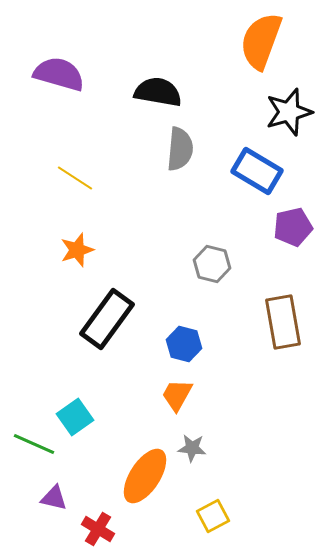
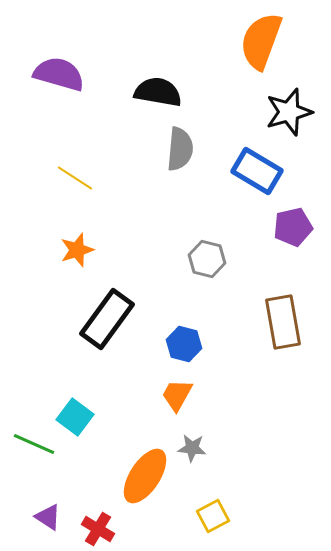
gray hexagon: moved 5 px left, 5 px up
cyan square: rotated 18 degrees counterclockwise
purple triangle: moved 6 px left, 19 px down; rotated 20 degrees clockwise
